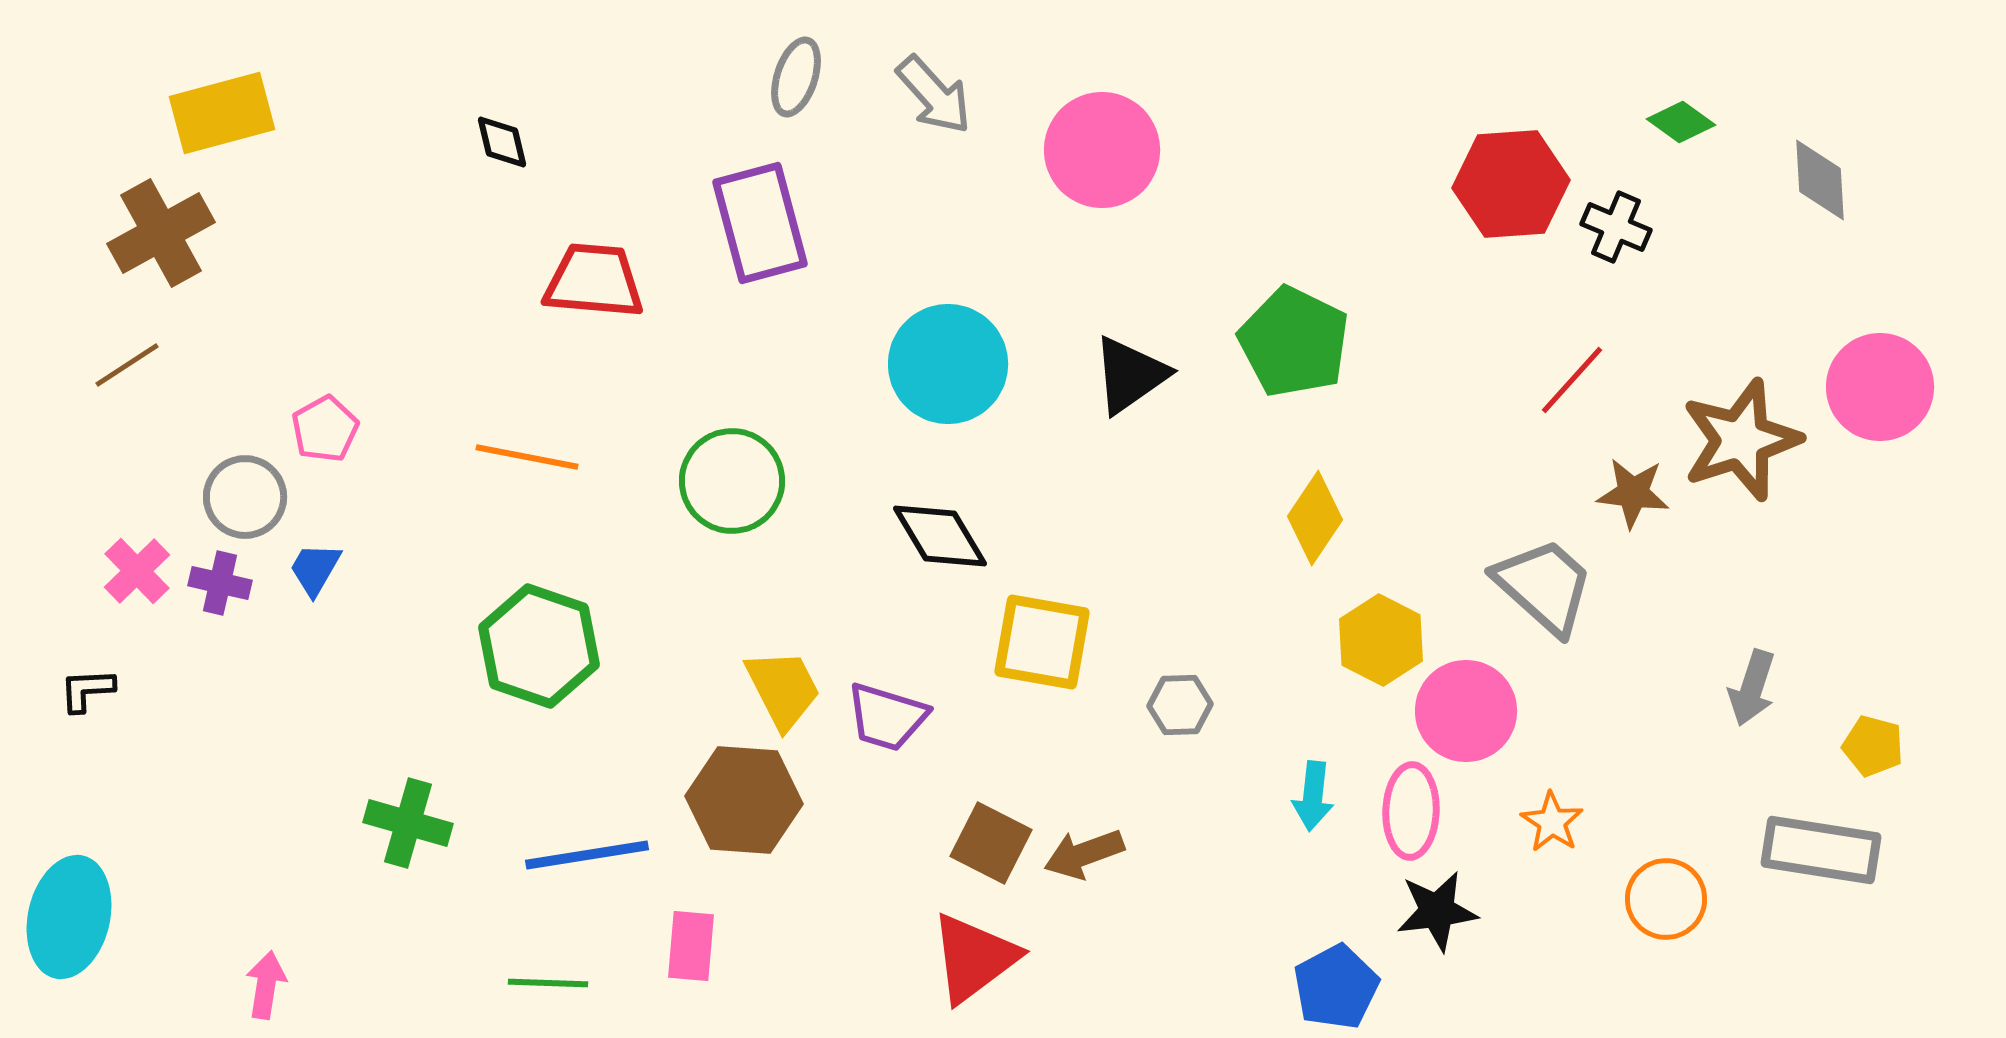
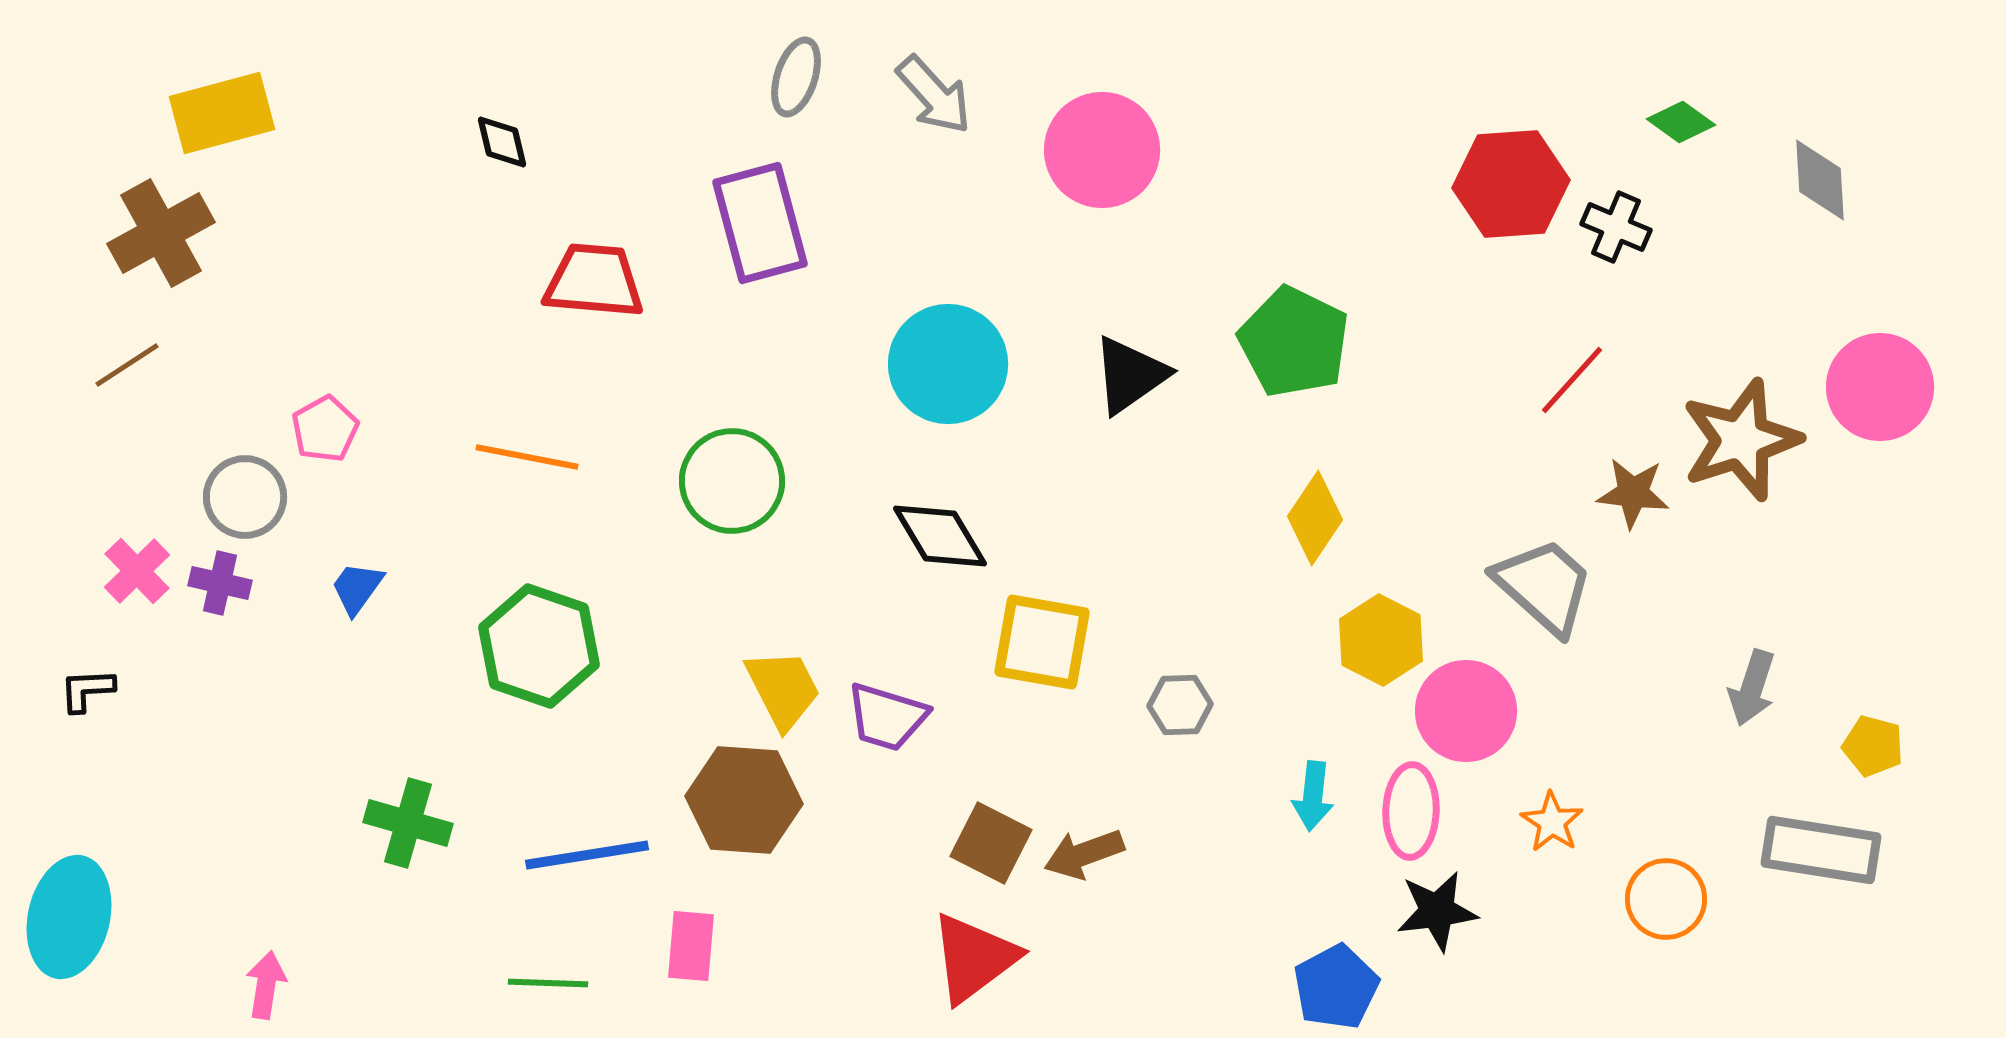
blue trapezoid at (315, 569): moved 42 px right, 19 px down; rotated 6 degrees clockwise
